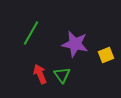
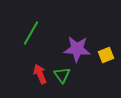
purple star: moved 2 px right, 5 px down; rotated 8 degrees counterclockwise
